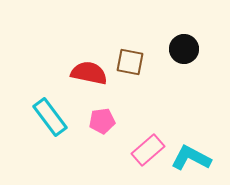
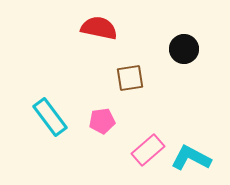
brown square: moved 16 px down; rotated 20 degrees counterclockwise
red semicircle: moved 10 px right, 45 px up
